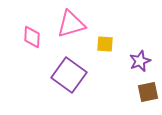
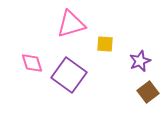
pink diamond: moved 26 px down; rotated 20 degrees counterclockwise
brown square: rotated 25 degrees counterclockwise
